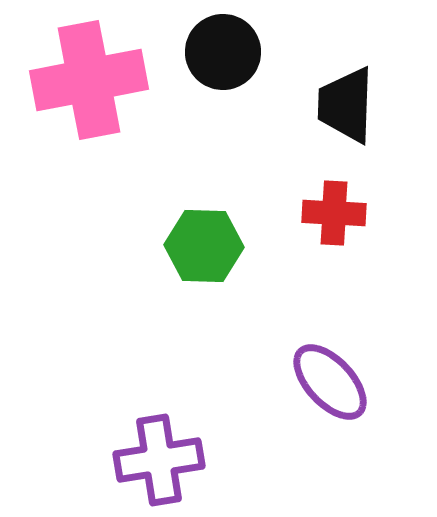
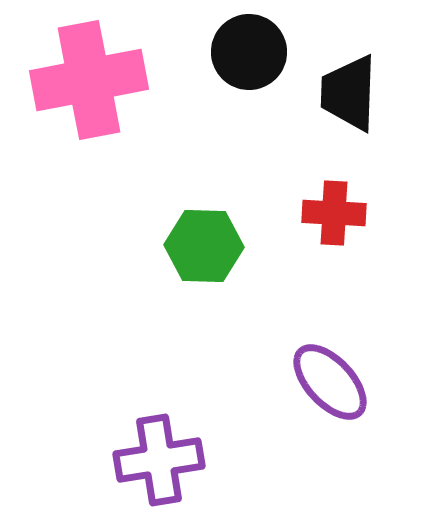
black circle: moved 26 px right
black trapezoid: moved 3 px right, 12 px up
